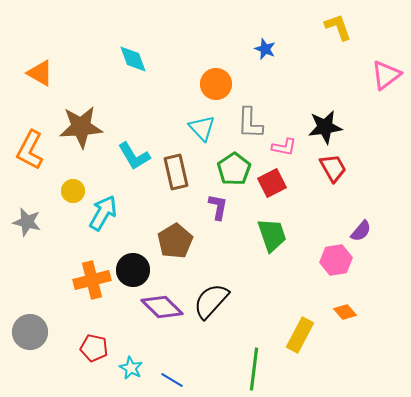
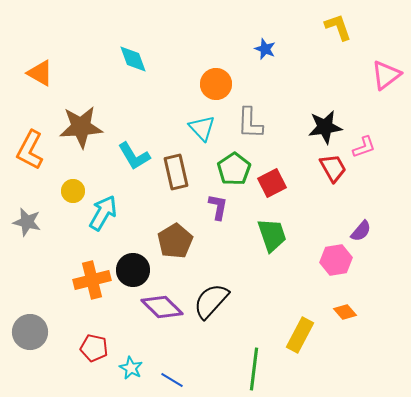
pink L-shape: moved 80 px right; rotated 30 degrees counterclockwise
